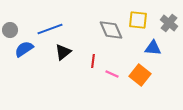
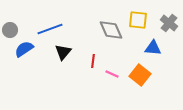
black triangle: rotated 12 degrees counterclockwise
